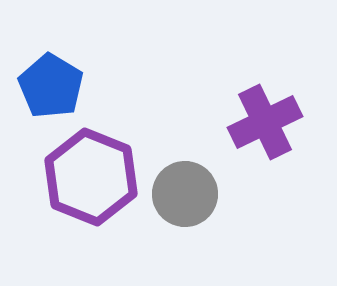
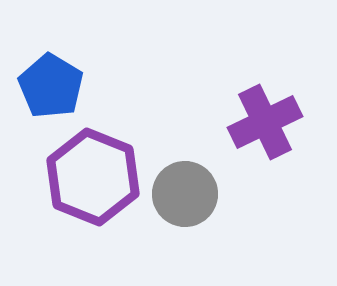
purple hexagon: moved 2 px right
